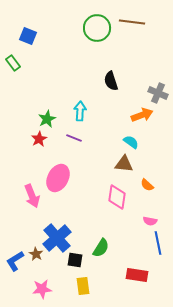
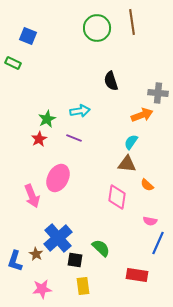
brown line: rotated 75 degrees clockwise
green rectangle: rotated 28 degrees counterclockwise
gray cross: rotated 18 degrees counterclockwise
cyan arrow: rotated 78 degrees clockwise
cyan semicircle: rotated 91 degrees counterclockwise
brown triangle: moved 3 px right
blue cross: moved 1 px right
blue line: rotated 35 degrees clockwise
green semicircle: rotated 78 degrees counterclockwise
blue L-shape: rotated 40 degrees counterclockwise
